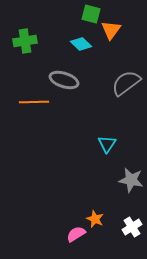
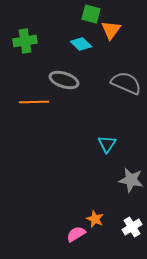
gray semicircle: rotated 60 degrees clockwise
